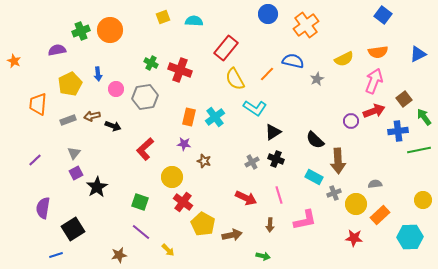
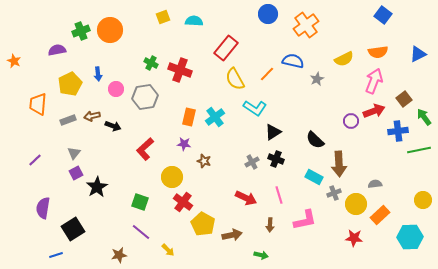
brown arrow at (338, 161): moved 1 px right, 3 px down
green arrow at (263, 256): moved 2 px left, 1 px up
